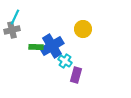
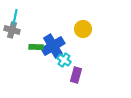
cyan line: rotated 14 degrees counterclockwise
gray cross: rotated 28 degrees clockwise
blue cross: moved 1 px right
cyan cross: moved 1 px left, 1 px up
